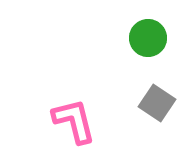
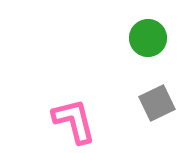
gray square: rotated 30 degrees clockwise
